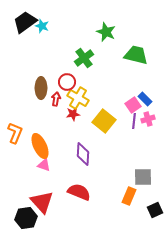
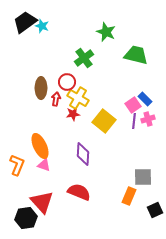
orange L-shape: moved 2 px right, 32 px down
